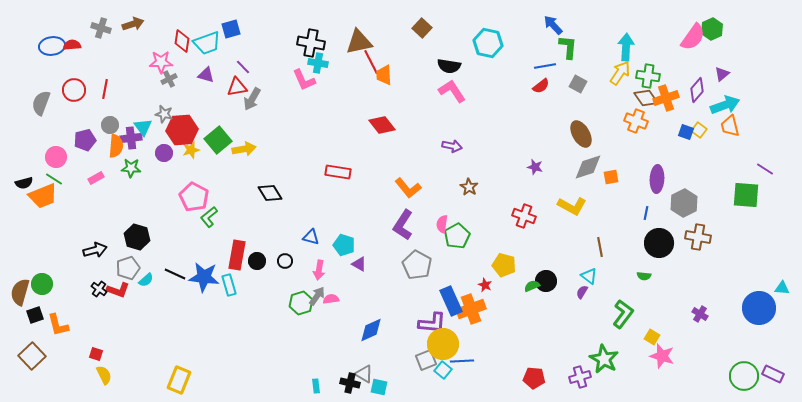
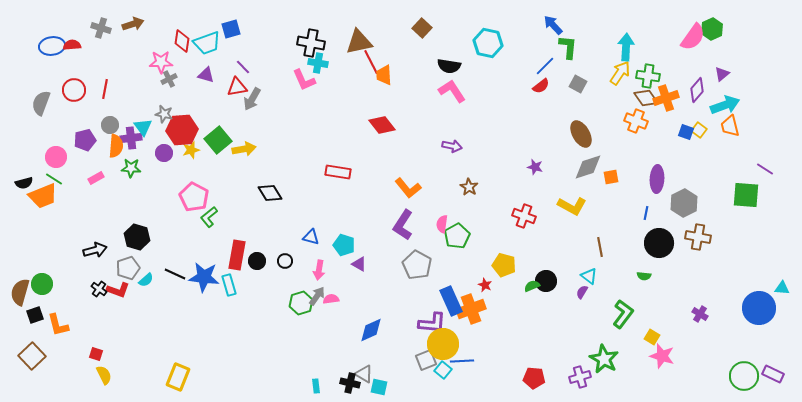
blue line at (545, 66): rotated 35 degrees counterclockwise
yellow rectangle at (179, 380): moved 1 px left, 3 px up
